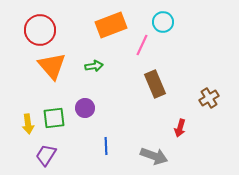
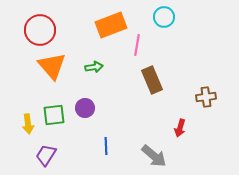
cyan circle: moved 1 px right, 5 px up
pink line: moved 5 px left; rotated 15 degrees counterclockwise
green arrow: moved 1 px down
brown rectangle: moved 3 px left, 4 px up
brown cross: moved 3 px left, 1 px up; rotated 24 degrees clockwise
green square: moved 3 px up
gray arrow: rotated 20 degrees clockwise
